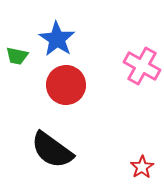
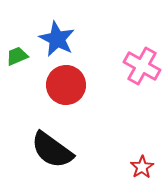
blue star: rotated 6 degrees counterclockwise
green trapezoid: rotated 145 degrees clockwise
